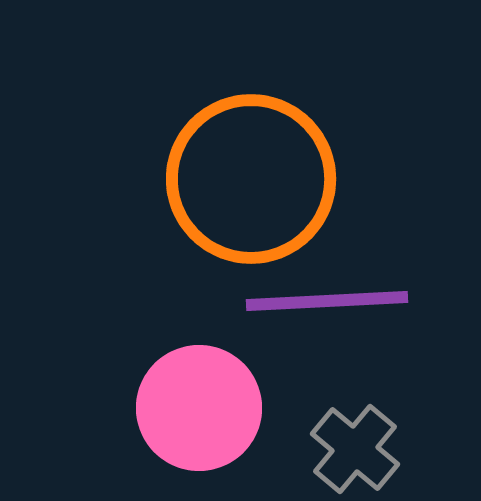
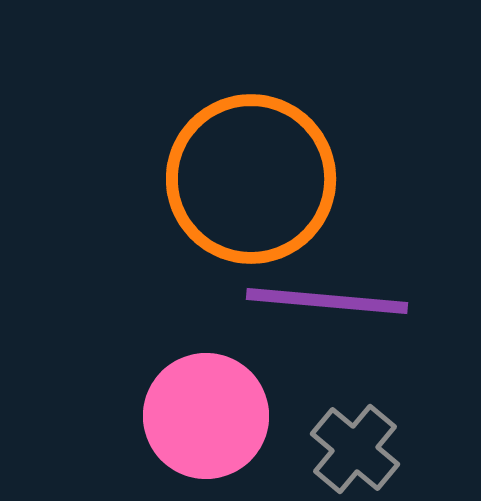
purple line: rotated 8 degrees clockwise
pink circle: moved 7 px right, 8 px down
